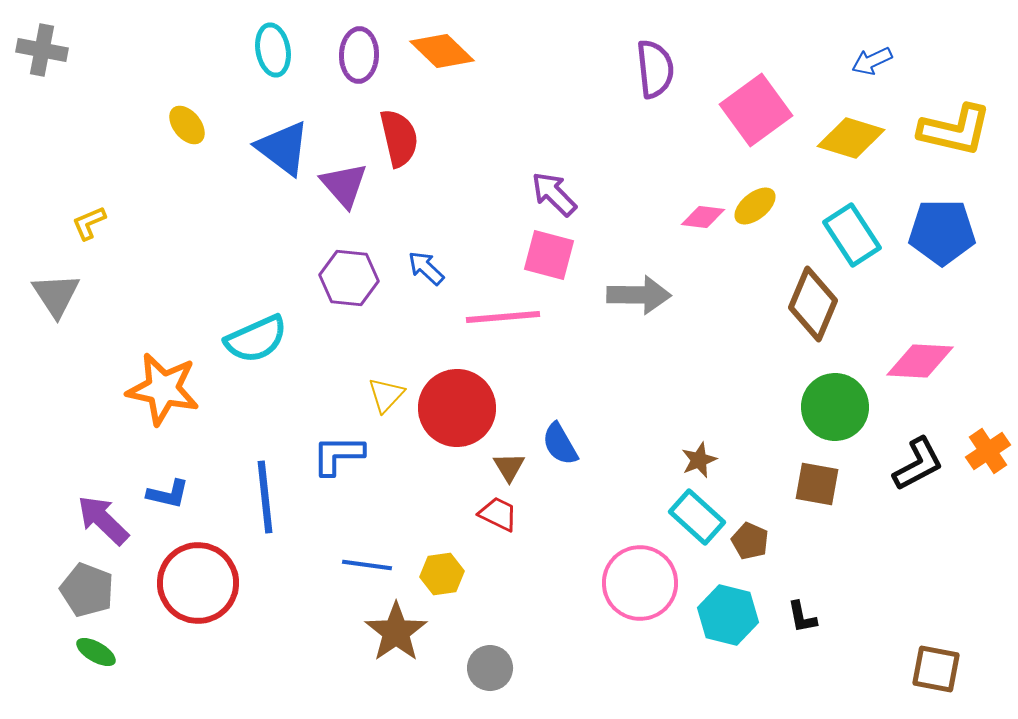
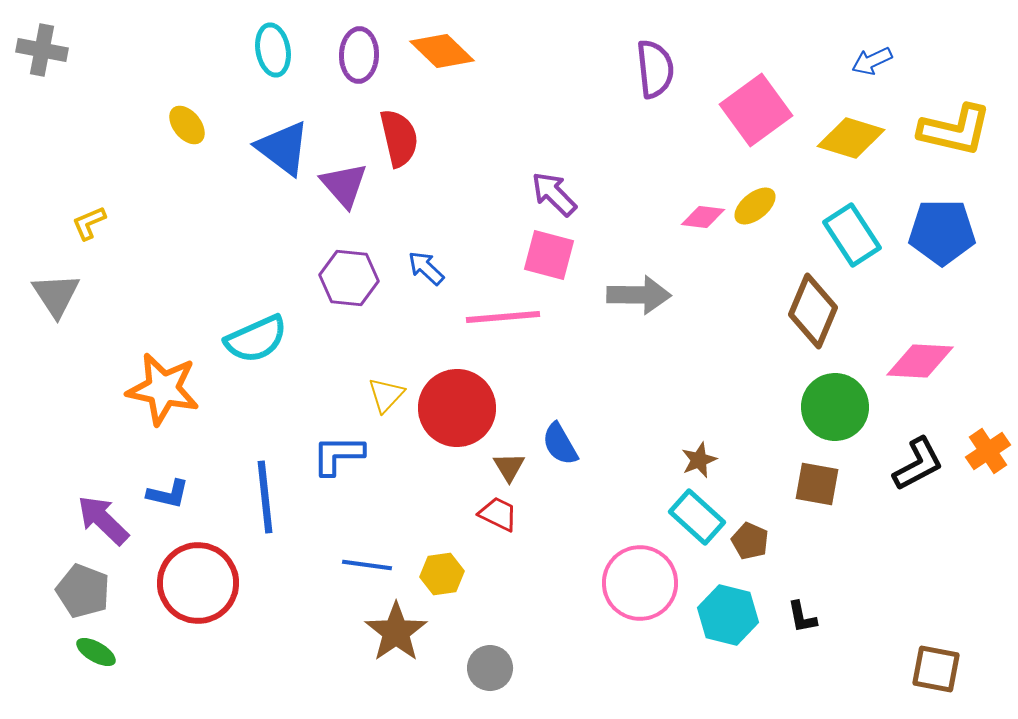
brown diamond at (813, 304): moved 7 px down
gray pentagon at (87, 590): moved 4 px left, 1 px down
